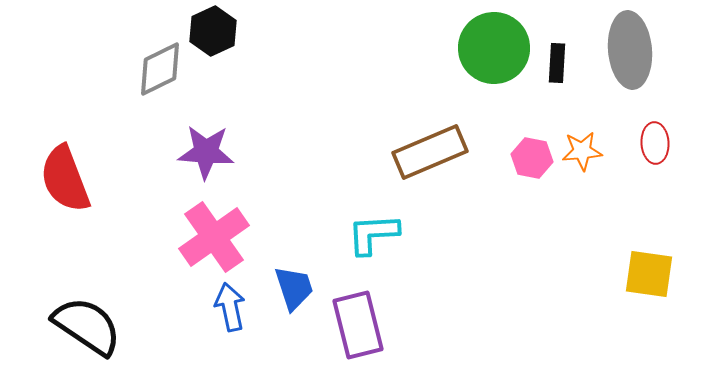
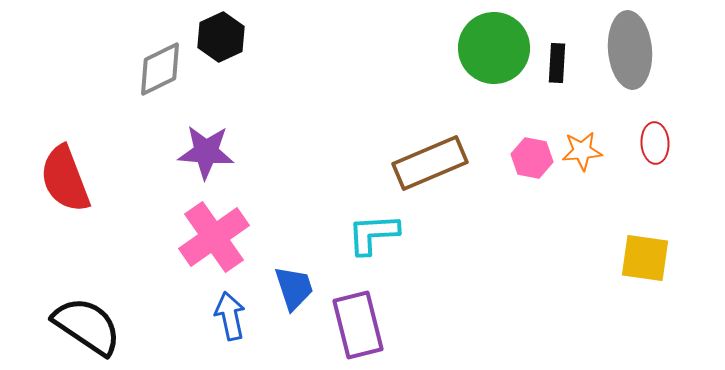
black hexagon: moved 8 px right, 6 px down
brown rectangle: moved 11 px down
yellow square: moved 4 px left, 16 px up
blue arrow: moved 9 px down
